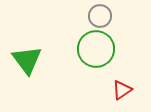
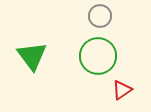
green circle: moved 2 px right, 7 px down
green triangle: moved 5 px right, 4 px up
